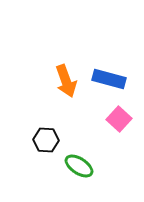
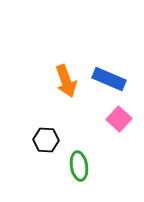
blue rectangle: rotated 8 degrees clockwise
green ellipse: rotated 48 degrees clockwise
